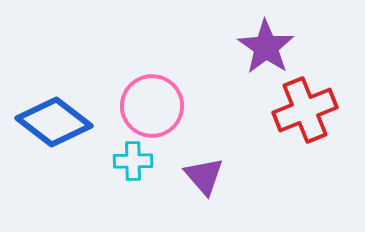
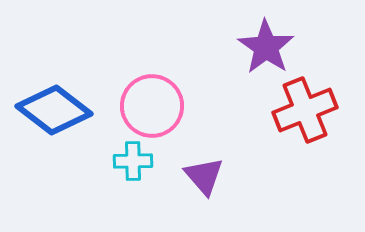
blue diamond: moved 12 px up
